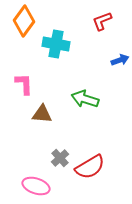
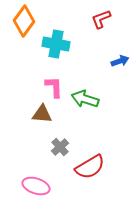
red L-shape: moved 1 px left, 2 px up
blue arrow: moved 1 px down
pink L-shape: moved 30 px right, 3 px down
gray cross: moved 11 px up
